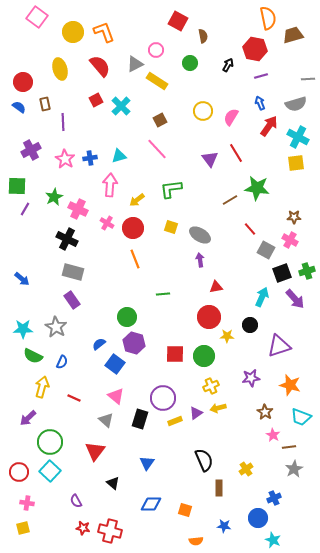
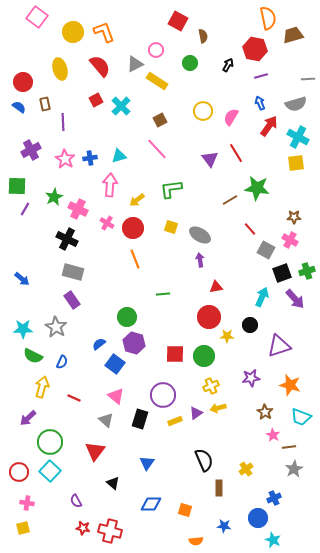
purple circle at (163, 398): moved 3 px up
